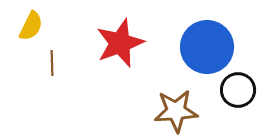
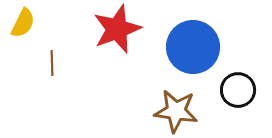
yellow semicircle: moved 8 px left, 3 px up
red star: moved 3 px left, 14 px up
blue circle: moved 14 px left
brown star: rotated 12 degrees clockwise
